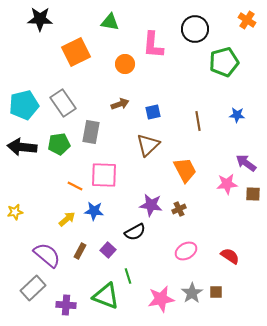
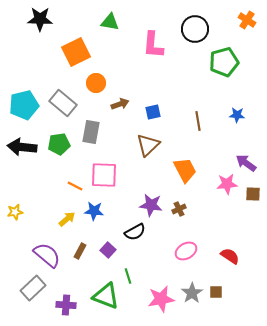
orange circle at (125, 64): moved 29 px left, 19 px down
gray rectangle at (63, 103): rotated 16 degrees counterclockwise
